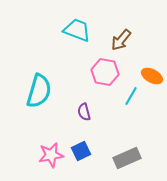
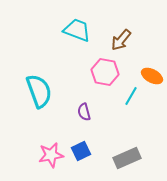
cyan semicircle: rotated 36 degrees counterclockwise
